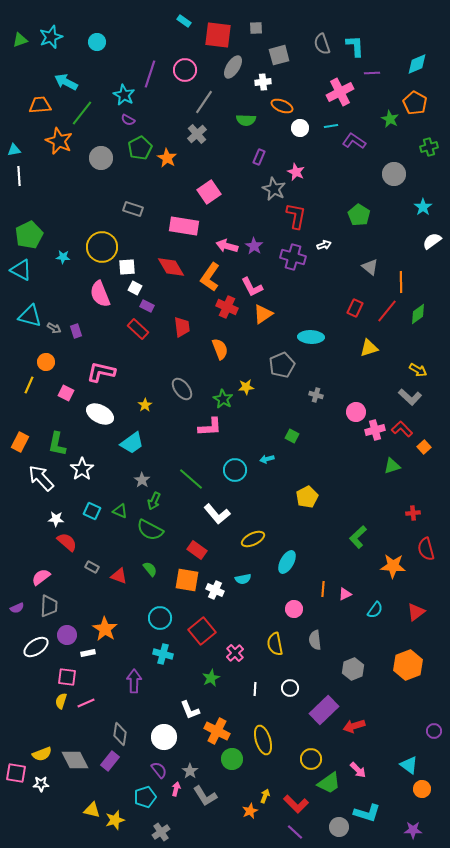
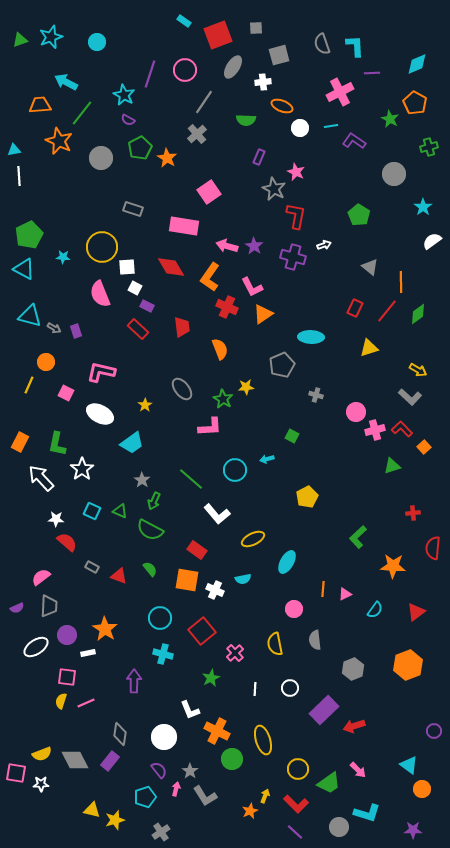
red square at (218, 35): rotated 28 degrees counterclockwise
cyan triangle at (21, 270): moved 3 px right, 1 px up
red semicircle at (426, 549): moved 7 px right, 1 px up; rotated 20 degrees clockwise
yellow circle at (311, 759): moved 13 px left, 10 px down
